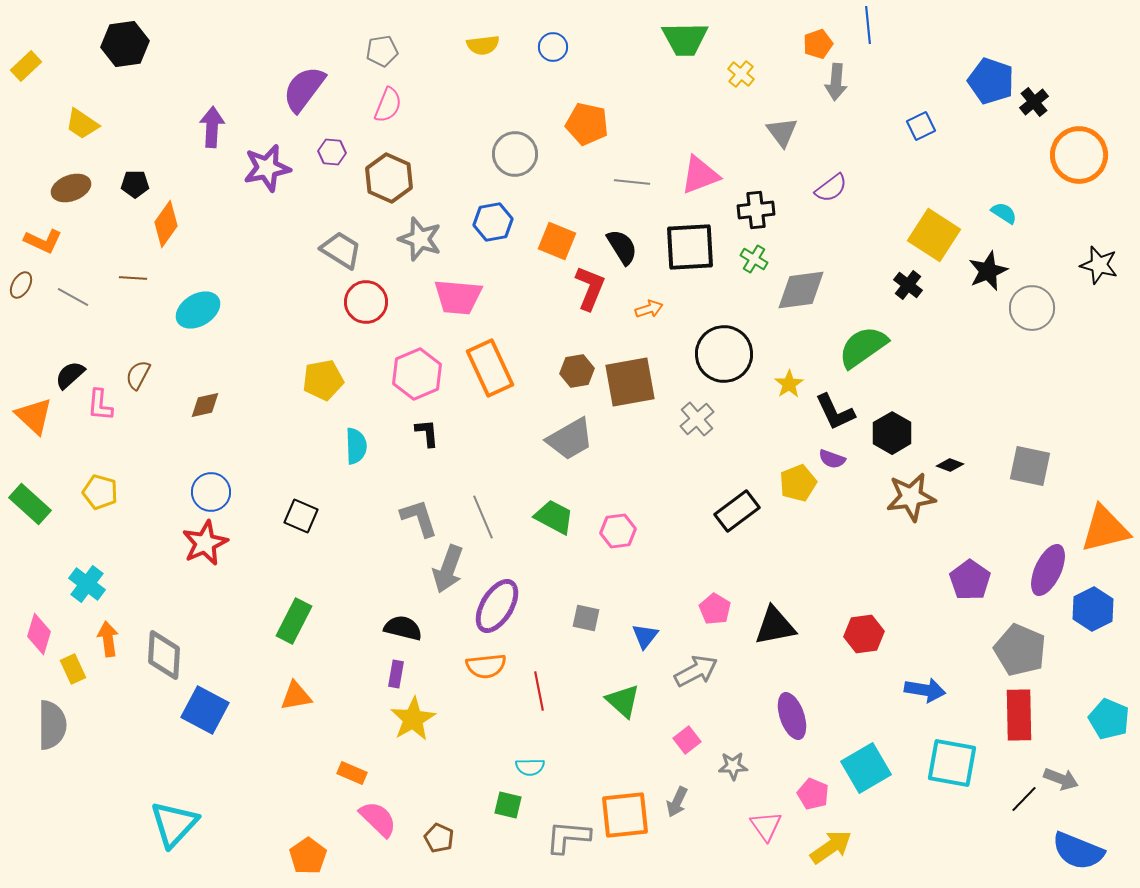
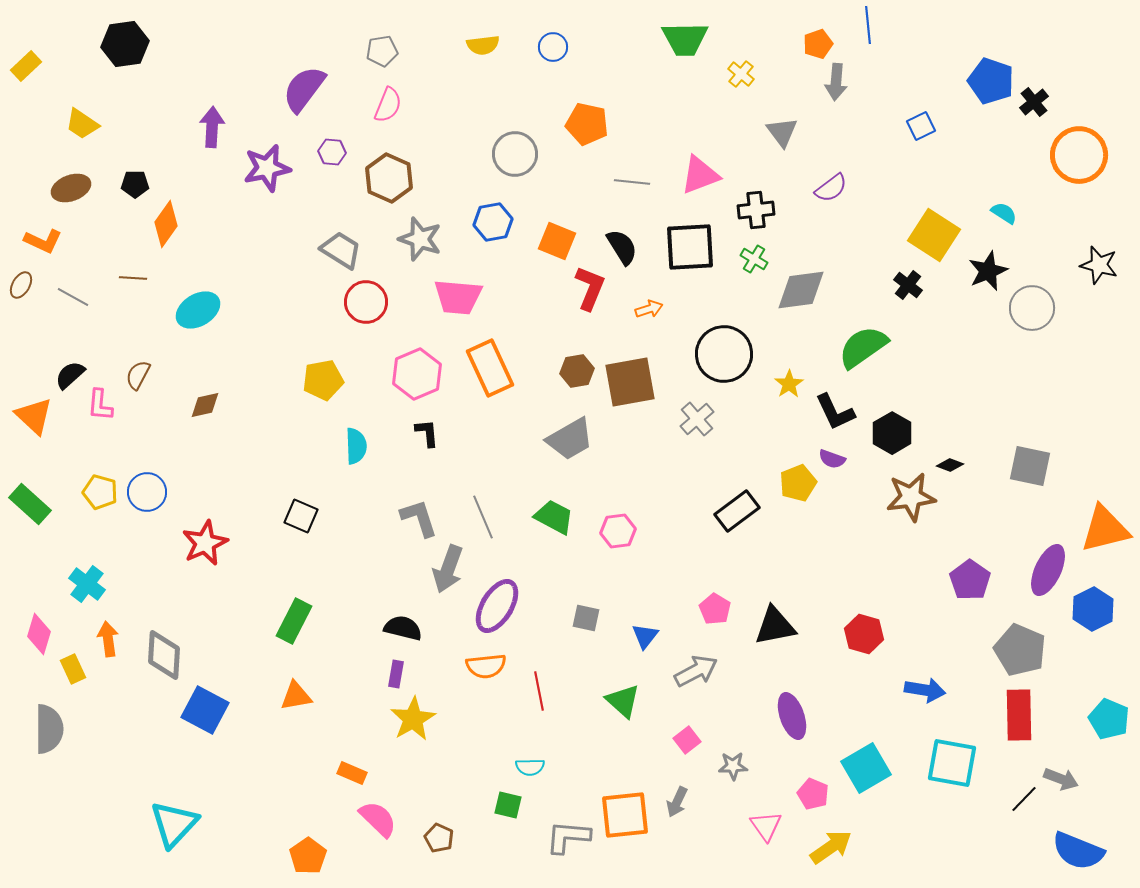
blue circle at (211, 492): moved 64 px left
red hexagon at (864, 634): rotated 24 degrees clockwise
gray semicircle at (52, 725): moved 3 px left, 4 px down
